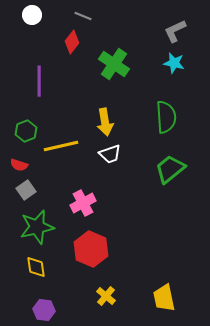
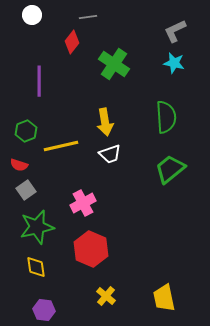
gray line: moved 5 px right, 1 px down; rotated 30 degrees counterclockwise
